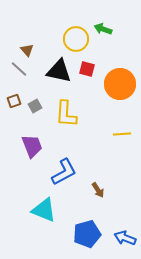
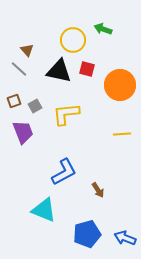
yellow circle: moved 3 px left, 1 px down
orange circle: moved 1 px down
yellow L-shape: rotated 80 degrees clockwise
purple trapezoid: moved 9 px left, 14 px up
